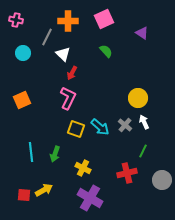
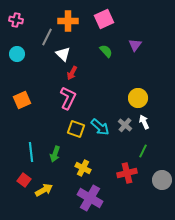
purple triangle: moved 7 px left, 12 px down; rotated 32 degrees clockwise
cyan circle: moved 6 px left, 1 px down
red square: moved 15 px up; rotated 32 degrees clockwise
